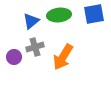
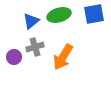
green ellipse: rotated 10 degrees counterclockwise
